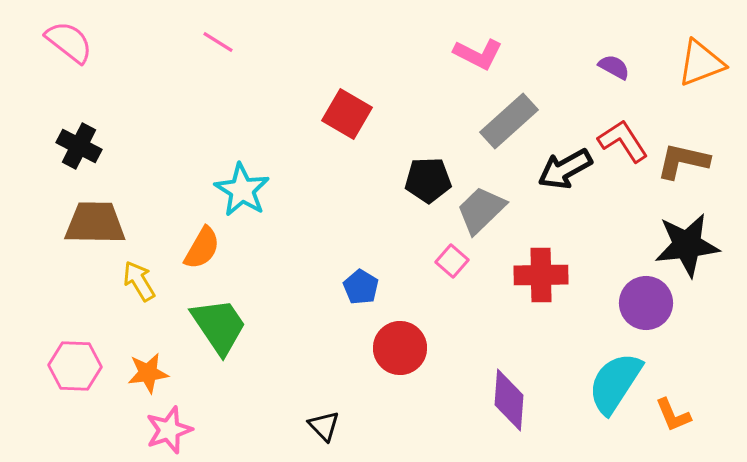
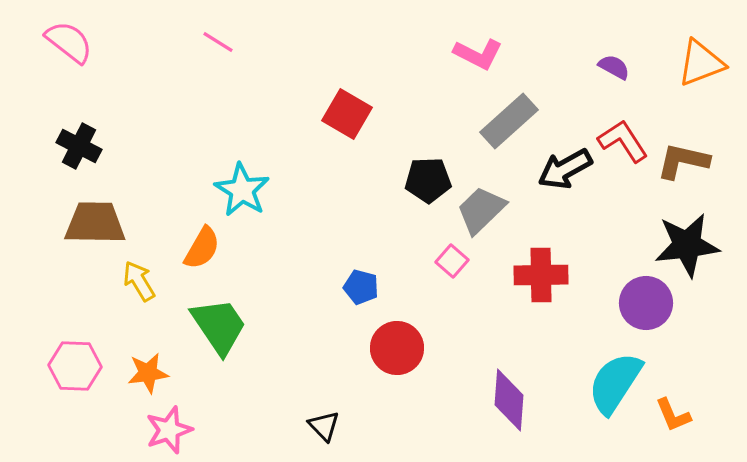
blue pentagon: rotated 16 degrees counterclockwise
red circle: moved 3 px left
